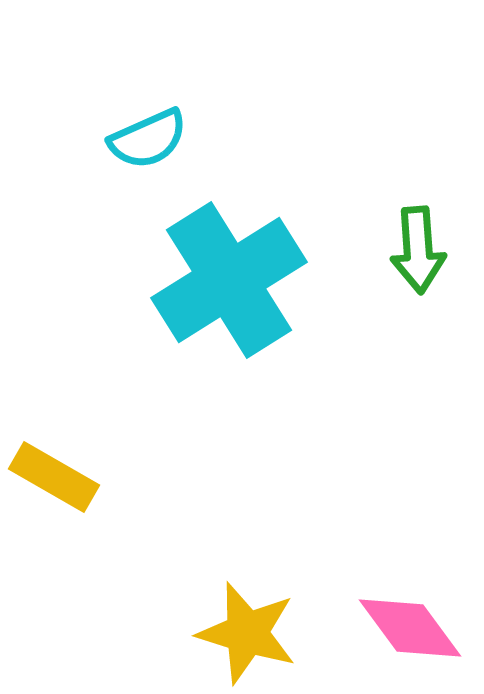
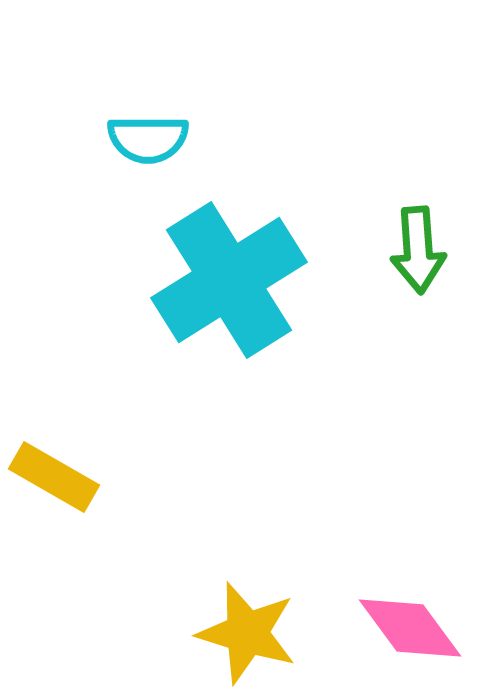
cyan semicircle: rotated 24 degrees clockwise
